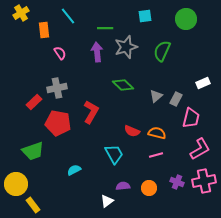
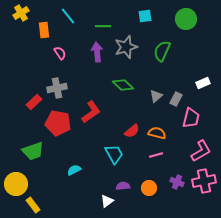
green line: moved 2 px left, 2 px up
red L-shape: rotated 25 degrees clockwise
red semicircle: rotated 63 degrees counterclockwise
pink L-shape: moved 1 px right, 2 px down
